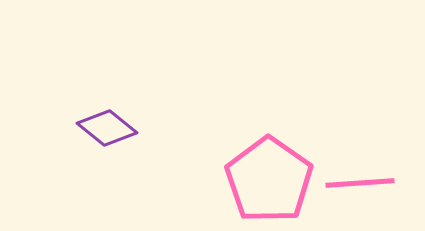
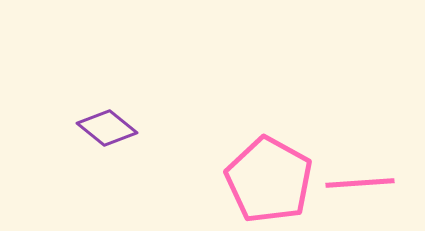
pink pentagon: rotated 6 degrees counterclockwise
